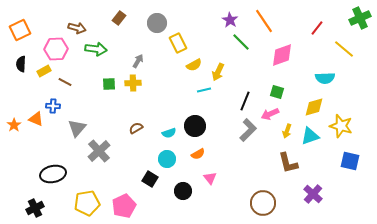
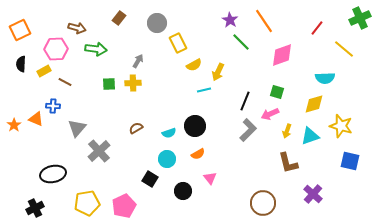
yellow diamond at (314, 107): moved 3 px up
